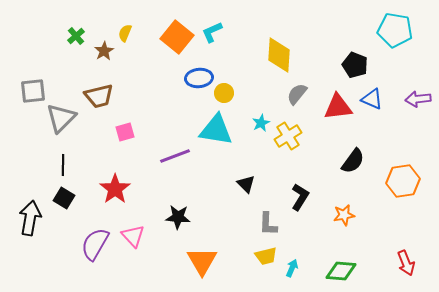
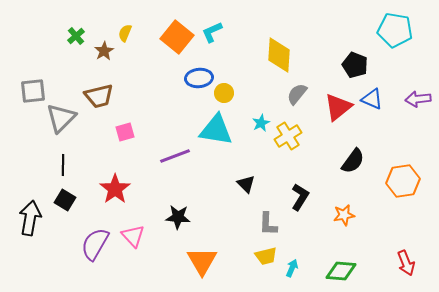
red triangle: rotated 32 degrees counterclockwise
black square: moved 1 px right, 2 px down
